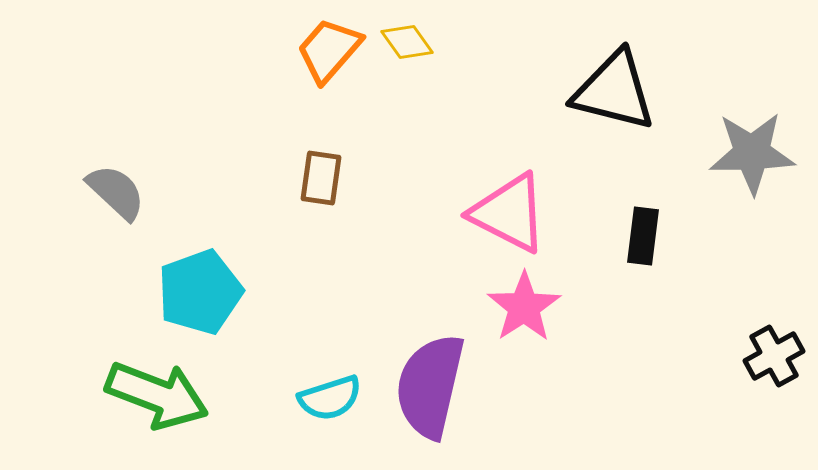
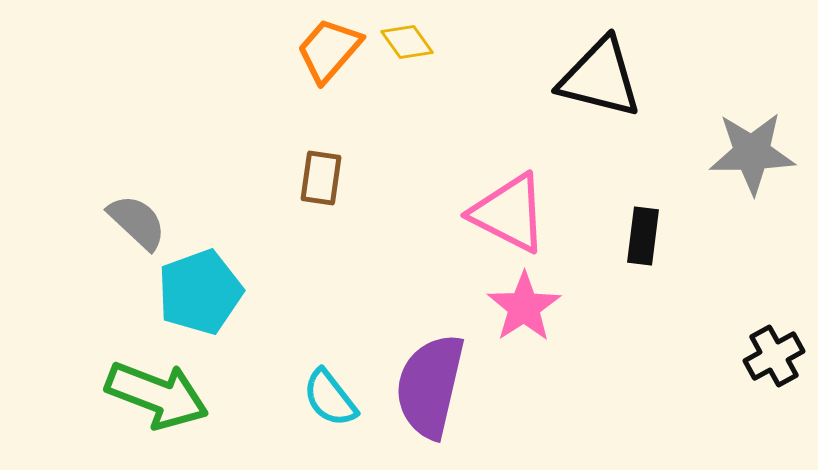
black triangle: moved 14 px left, 13 px up
gray semicircle: moved 21 px right, 30 px down
cyan semicircle: rotated 70 degrees clockwise
